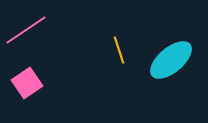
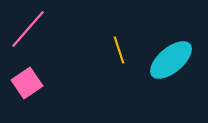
pink line: moved 2 px right, 1 px up; rotated 15 degrees counterclockwise
